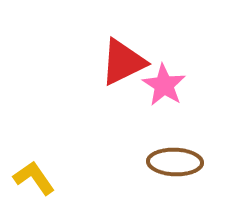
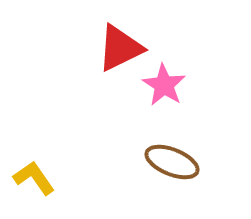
red triangle: moved 3 px left, 14 px up
brown ellipse: moved 3 px left; rotated 20 degrees clockwise
